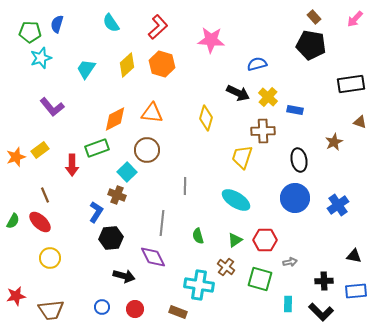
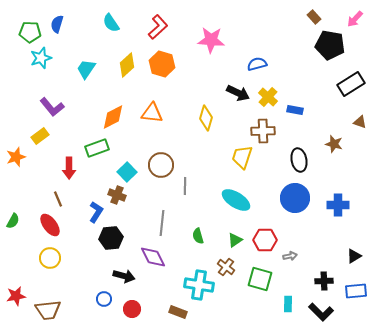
black pentagon at (311, 45): moved 19 px right
black rectangle at (351, 84): rotated 24 degrees counterclockwise
orange diamond at (115, 119): moved 2 px left, 2 px up
brown star at (334, 142): moved 2 px down; rotated 30 degrees counterclockwise
yellow rectangle at (40, 150): moved 14 px up
brown circle at (147, 150): moved 14 px right, 15 px down
red arrow at (72, 165): moved 3 px left, 3 px down
brown line at (45, 195): moved 13 px right, 4 px down
blue cross at (338, 205): rotated 35 degrees clockwise
red ellipse at (40, 222): moved 10 px right, 3 px down; rotated 10 degrees clockwise
black triangle at (354, 256): rotated 42 degrees counterclockwise
gray arrow at (290, 262): moved 6 px up
blue circle at (102, 307): moved 2 px right, 8 px up
red circle at (135, 309): moved 3 px left
brown trapezoid at (51, 310): moved 3 px left
